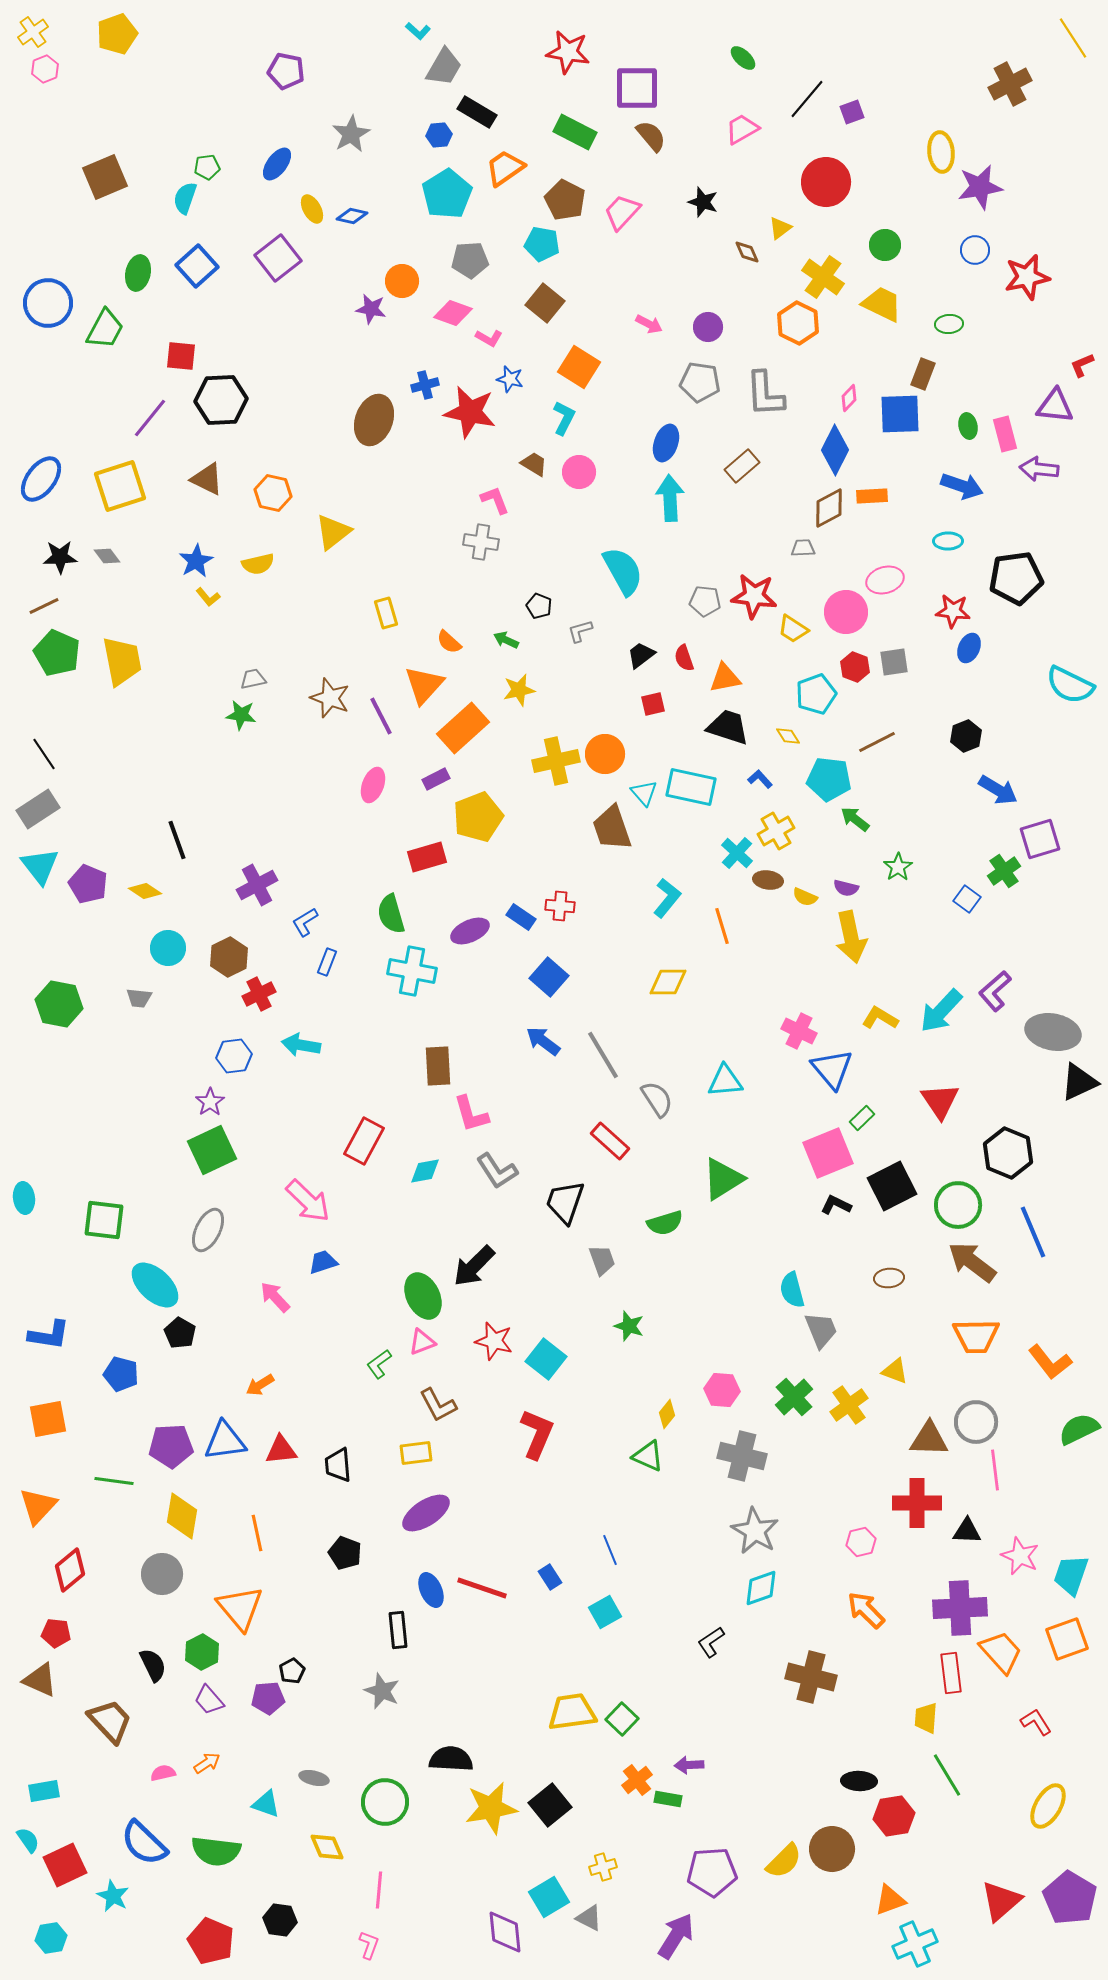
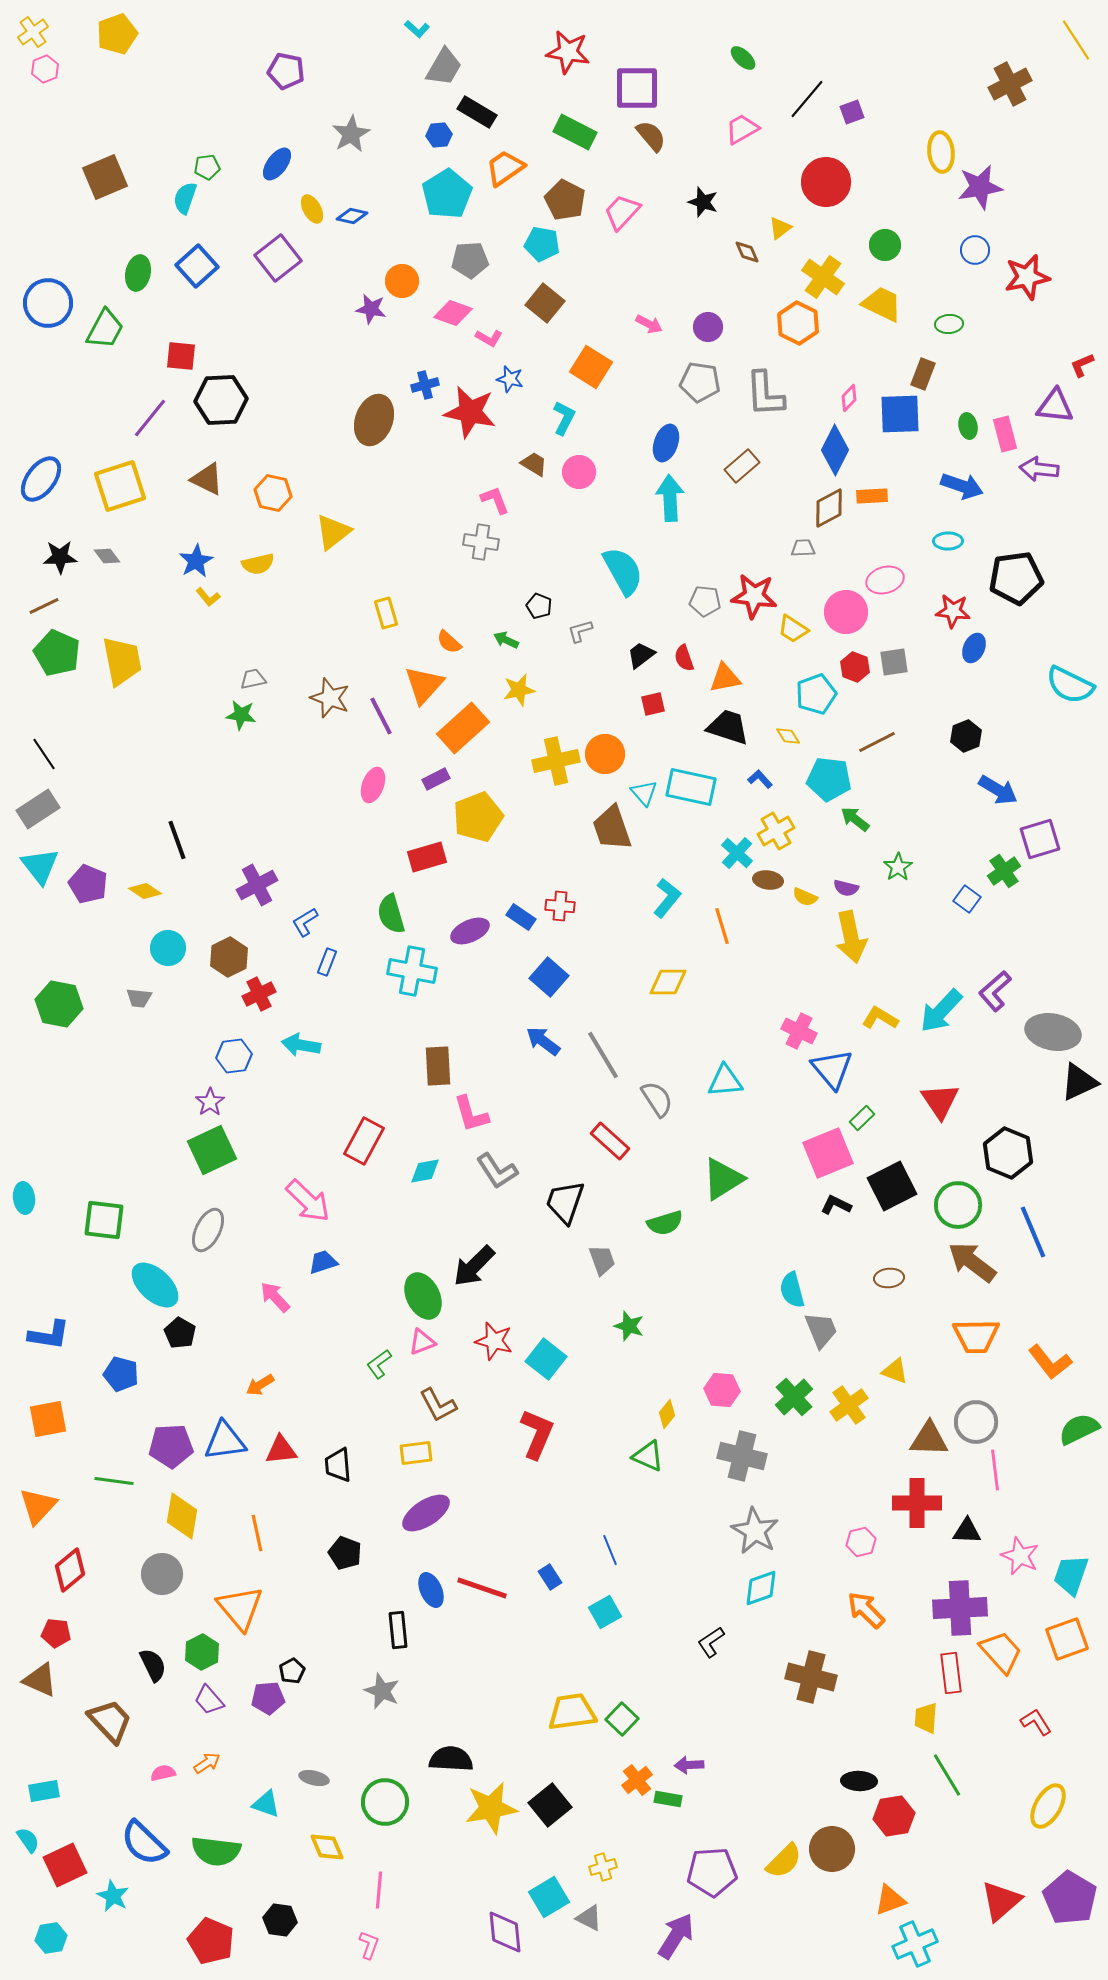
cyan L-shape at (418, 31): moved 1 px left, 2 px up
yellow line at (1073, 38): moved 3 px right, 2 px down
orange square at (579, 367): moved 12 px right
blue ellipse at (969, 648): moved 5 px right
